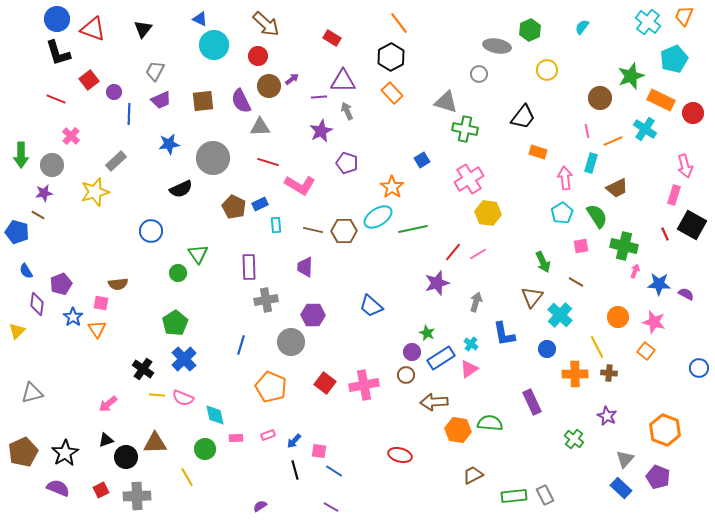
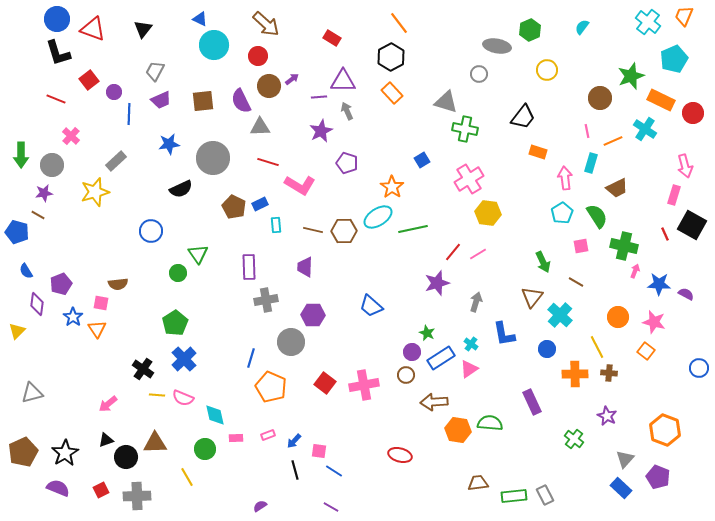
blue line at (241, 345): moved 10 px right, 13 px down
brown trapezoid at (473, 475): moved 5 px right, 8 px down; rotated 20 degrees clockwise
